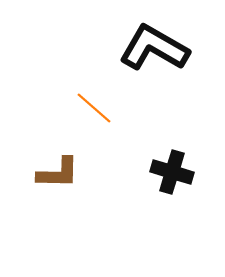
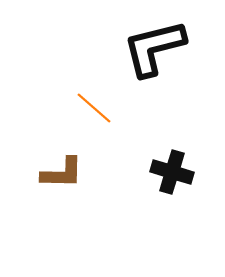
black L-shape: rotated 44 degrees counterclockwise
brown L-shape: moved 4 px right
